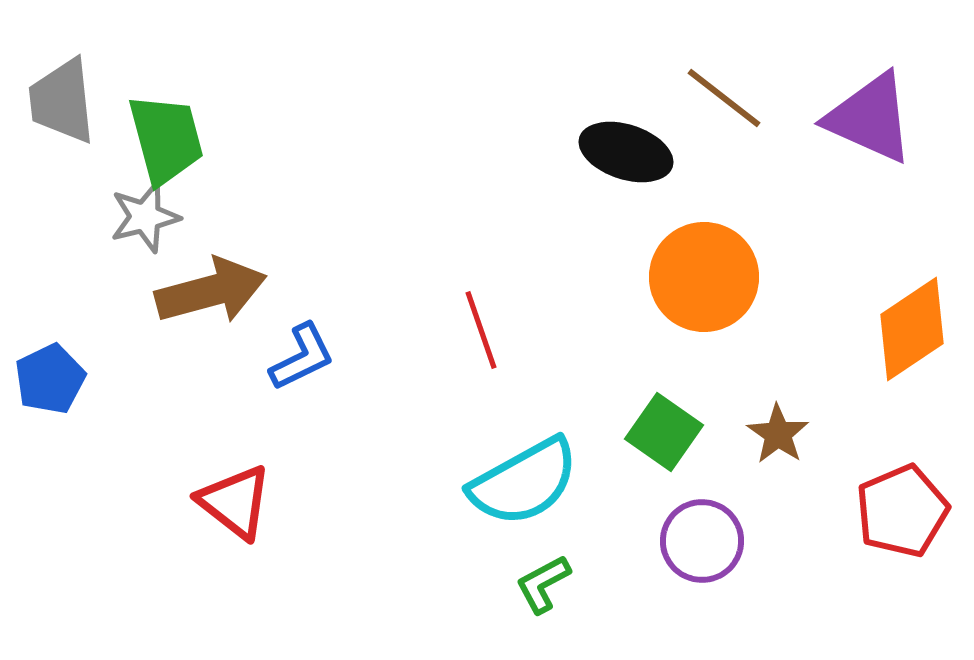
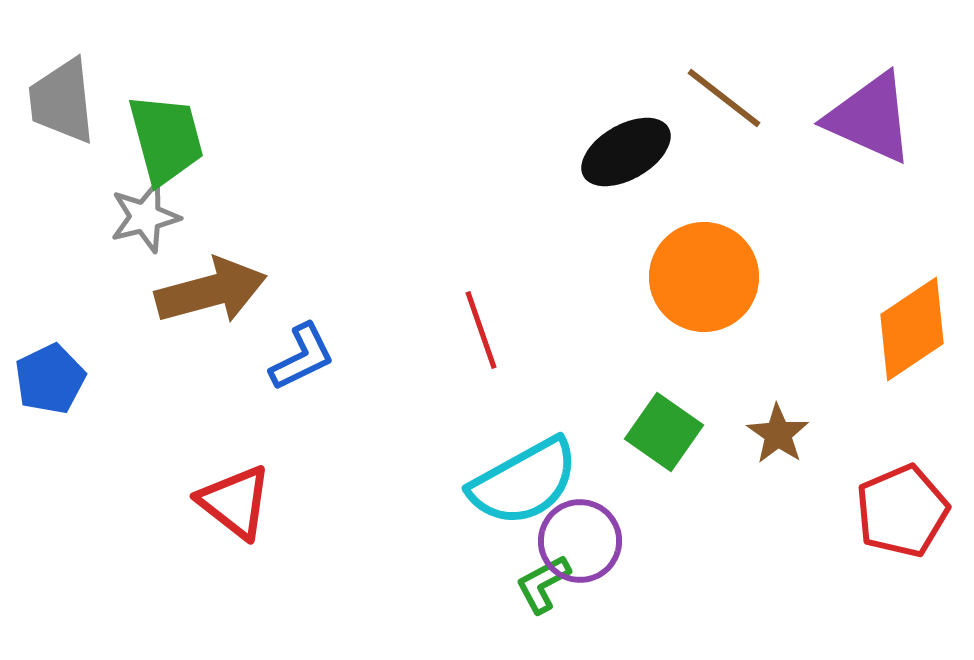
black ellipse: rotated 48 degrees counterclockwise
purple circle: moved 122 px left
